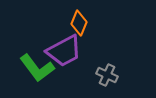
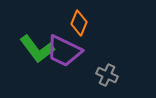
purple trapezoid: rotated 54 degrees clockwise
green L-shape: moved 19 px up
